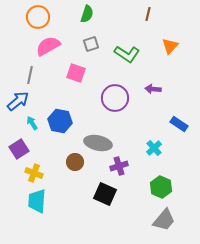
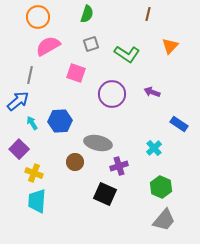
purple arrow: moved 1 px left, 3 px down; rotated 14 degrees clockwise
purple circle: moved 3 px left, 4 px up
blue hexagon: rotated 15 degrees counterclockwise
purple square: rotated 12 degrees counterclockwise
